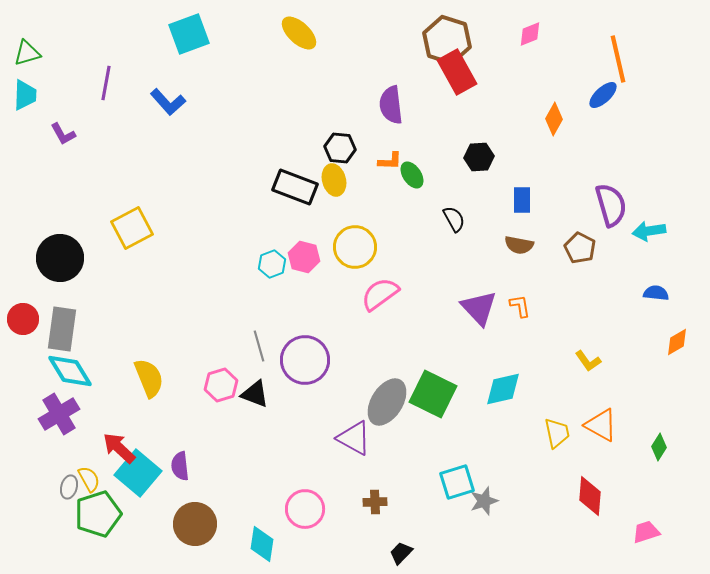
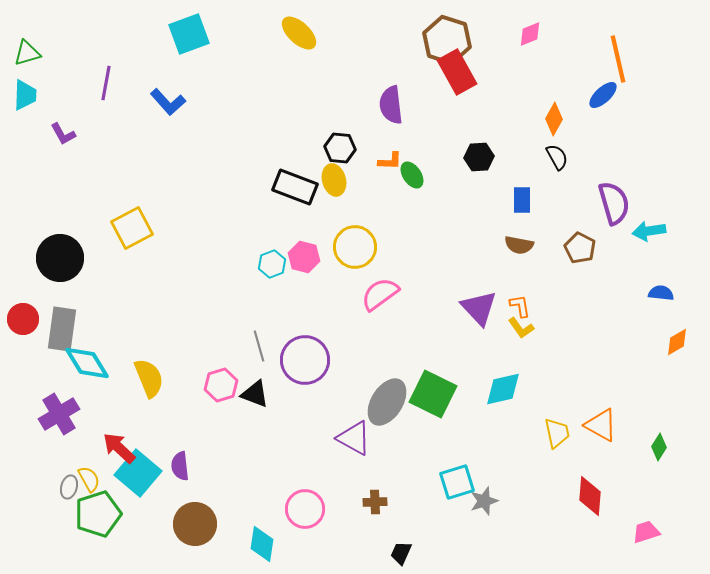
purple semicircle at (611, 205): moved 3 px right, 2 px up
black semicircle at (454, 219): moved 103 px right, 62 px up
blue semicircle at (656, 293): moved 5 px right
yellow L-shape at (588, 361): moved 67 px left, 33 px up
cyan diamond at (70, 371): moved 17 px right, 8 px up
black trapezoid at (401, 553): rotated 20 degrees counterclockwise
